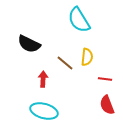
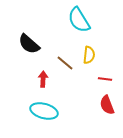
black semicircle: rotated 15 degrees clockwise
yellow semicircle: moved 2 px right, 2 px up
